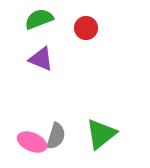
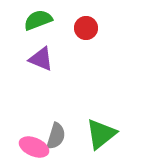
green semicircle: moved 1 px left, 1 px down
pink ellipse: moved 2 px right, 5 px down
